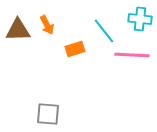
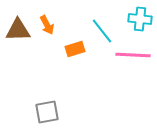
cyan line: moved 2 px left
pink line: moved 1 px right
gray square: moved 1 px left, 2 px up; rotated 15 degrees counterclockwise
